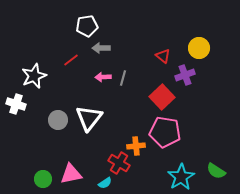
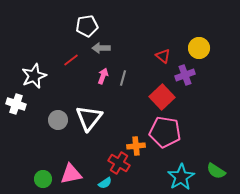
pink arrow: moved 1 px up; rotated 112 degrees clockwise
